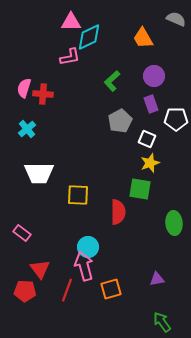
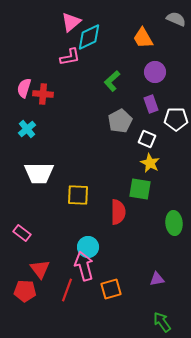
pink triangle: rotated 40 degrees counterclockwise
purple circle: moved 1 px right, 4 px up
yellow star: rotated 24 degrees counterclockwise
